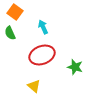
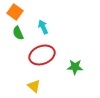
green semicircle: moved 8 px right
green star: rotated 14 degrees counterclockwise
